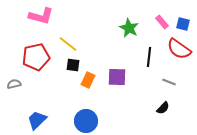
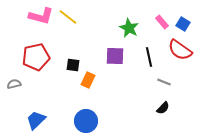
blue square: rotated 16 degrees clockwise
yellow line: moved 27 px up
red semicircle: moved 1 px right, 1 px down
black line: rotated 18 degrees counterclockwise
purple square: moved 2 px left, 21 px up
gray line: moved 5 px left
blue trapezoid: moved 1 px left
